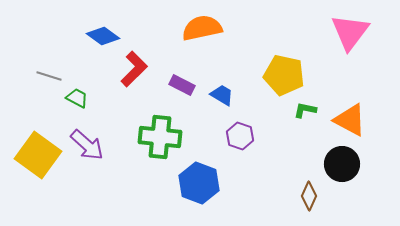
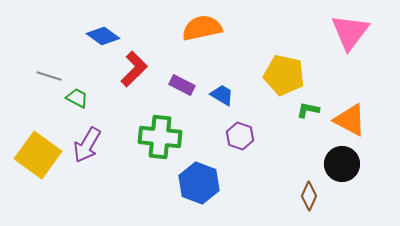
green L-shape: moved 3 px right
purple arrow: rotated 78 degrees clockwise
